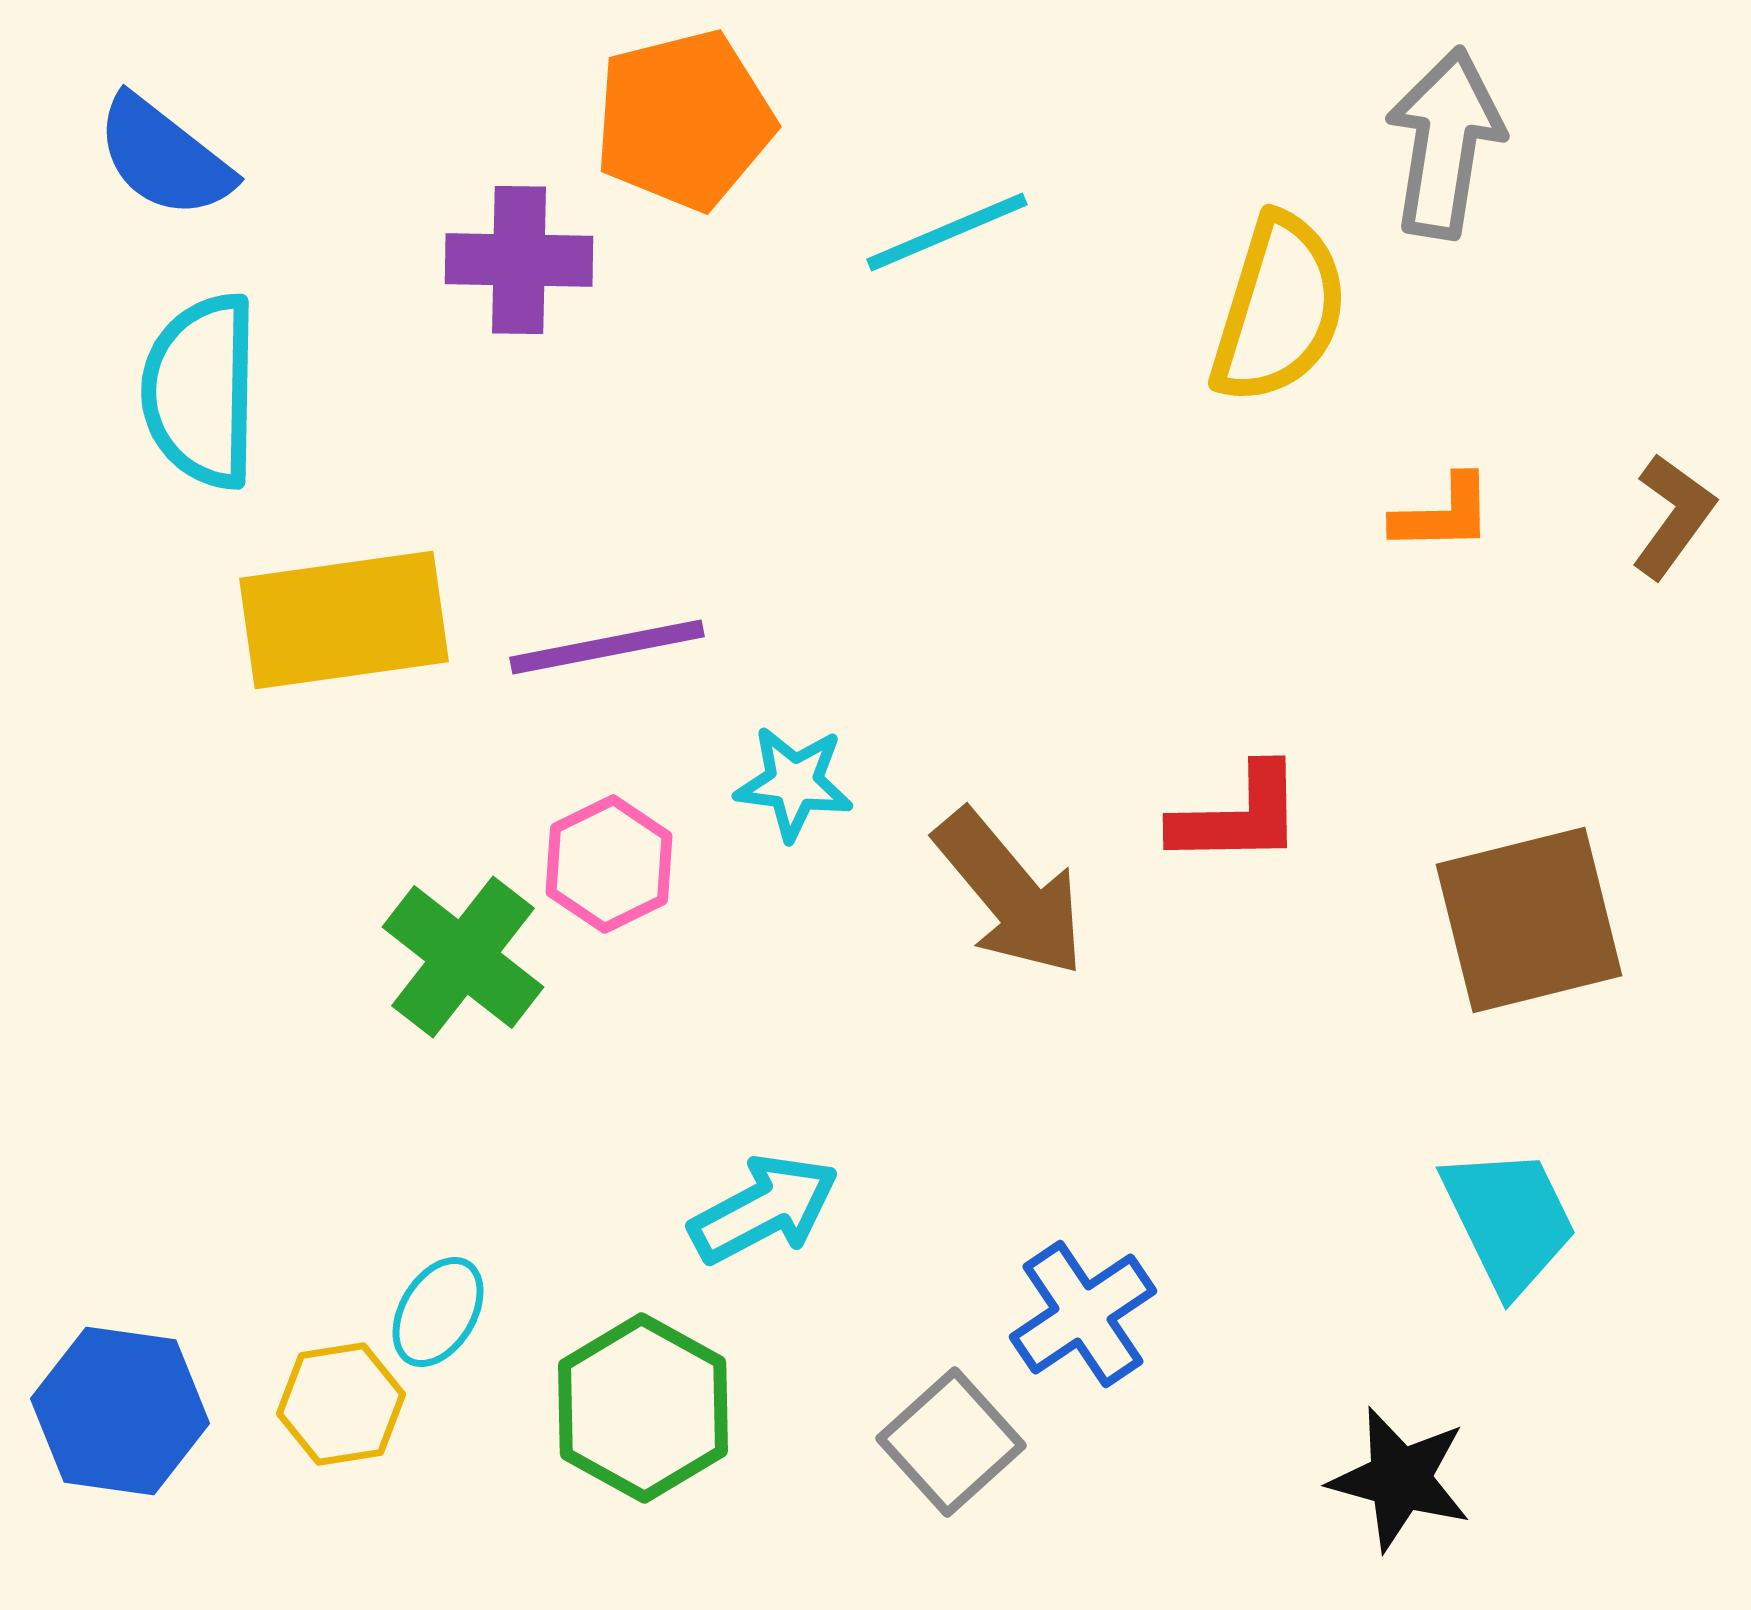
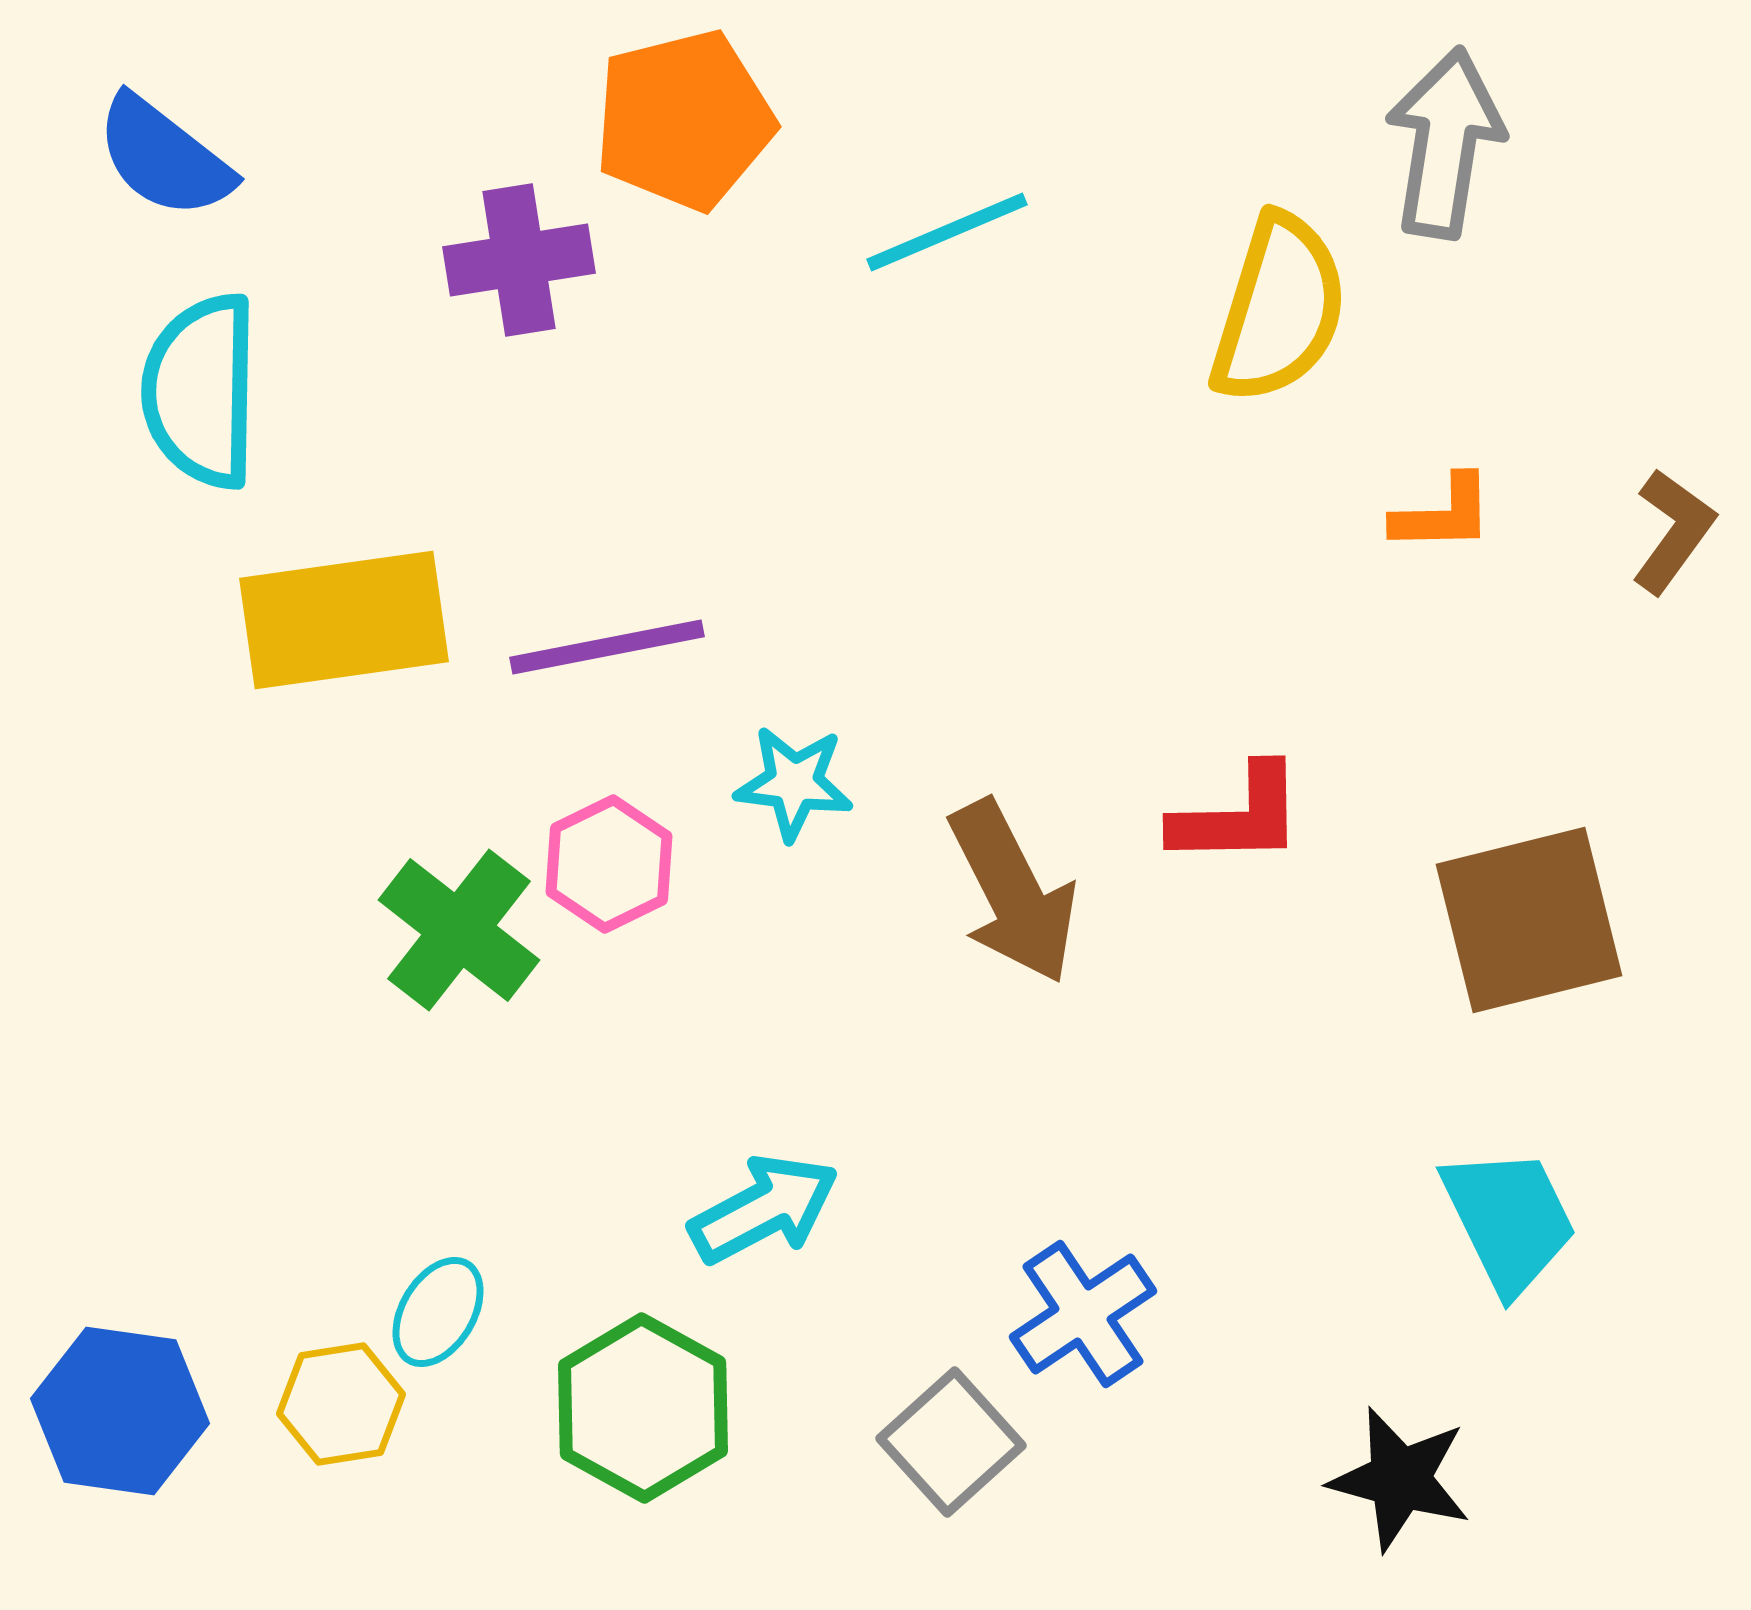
purple cross: rotated 10 degrees counterclockwise
brown L-shape: moved 15 px down
brown arrow: moved 3 px right, 1 px up; rotated 13 degrees clockwise
green cross: moved 4 px left, 27 px up
